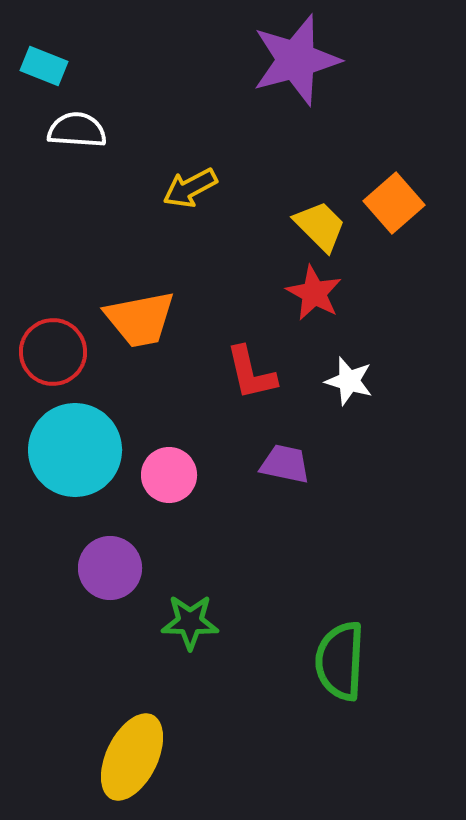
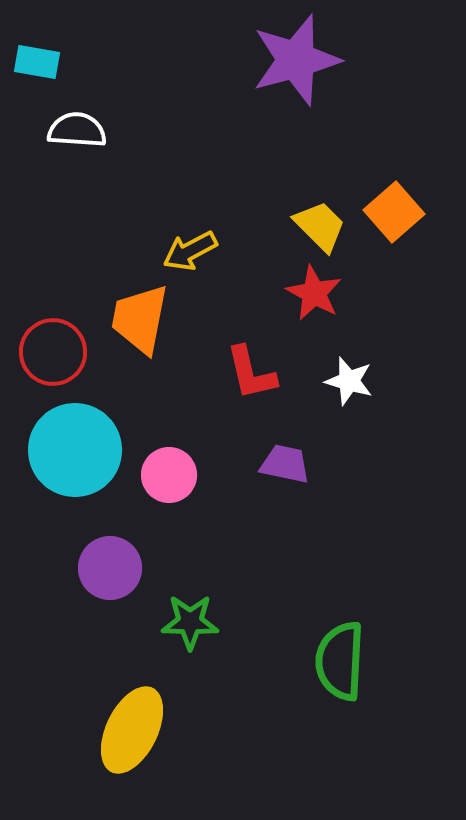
cyan rectangle: moved 7 px left, 4 px up; rotated 12 degrees counterclockwise
yellow arrow: moved 63 px down
orange square: moved 9 px down
orange trapezoid: rotated 112 degrees clockwise
yellow ellipse: moved 27 px up
